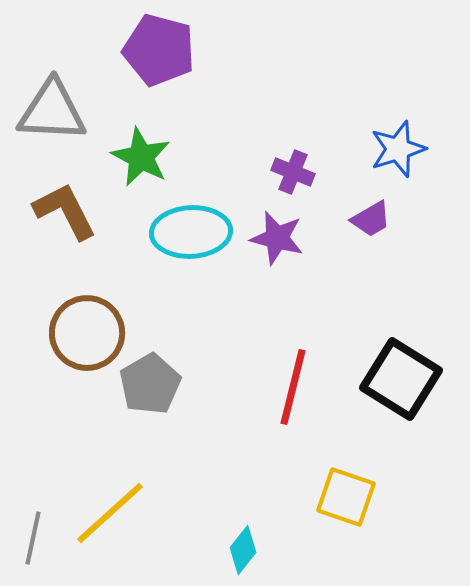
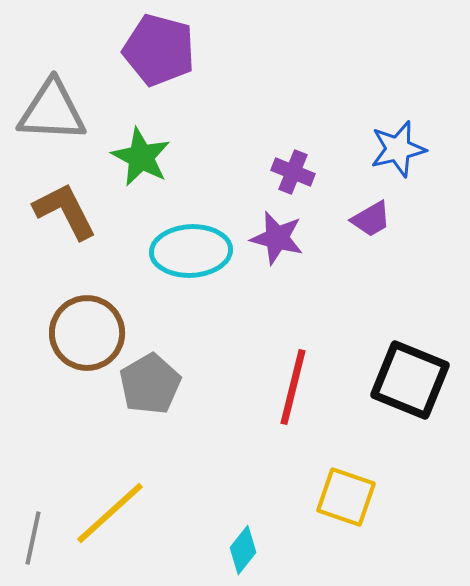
blue star: rotated 4 degrees clockwise
cyan ellipse: moved 19 px down
black square: moved 9 px right, 1 px down; rotated 10 degrees counterclockwise
